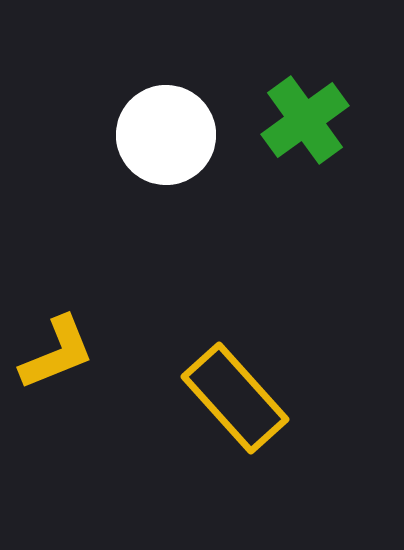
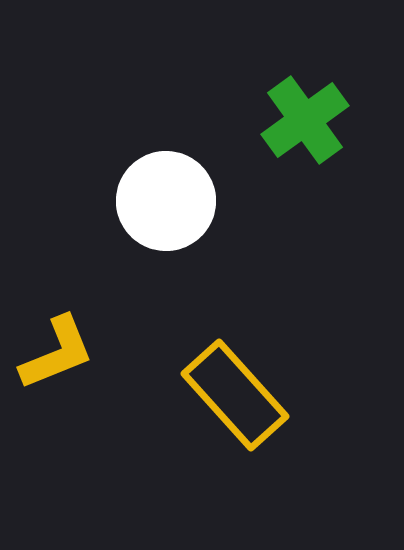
white circle: moved 66 px down
yellow rectangle: moved 3 px up
